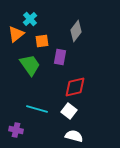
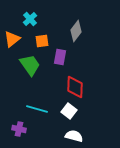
orange triangle: moved 4 px left, 5 px down
red diamond: rotated 75 degrees counterclockwise
purple cross: moved 3 px right, 1 px up
